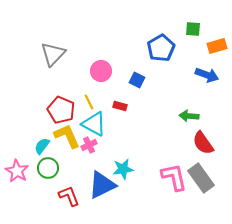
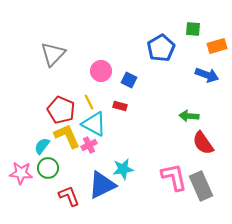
blue square: moved 8 px left
pink star: moved 4 px right, 2 px down; rotated 25 degrees counterclockwise
gray rectangle: moved 8 px down; rotated 12 degrees clockwise
